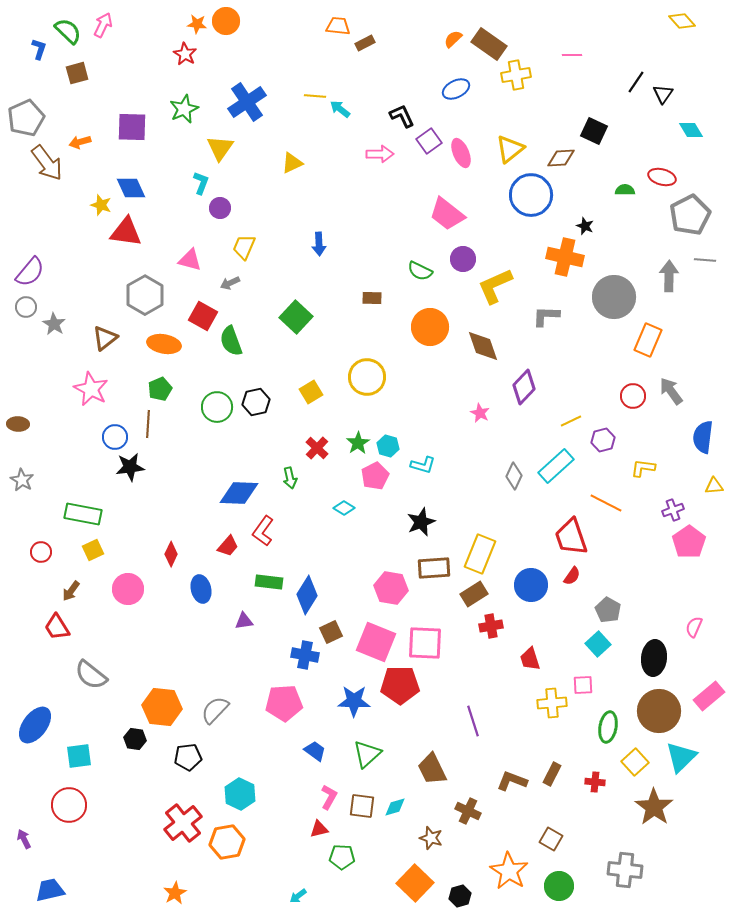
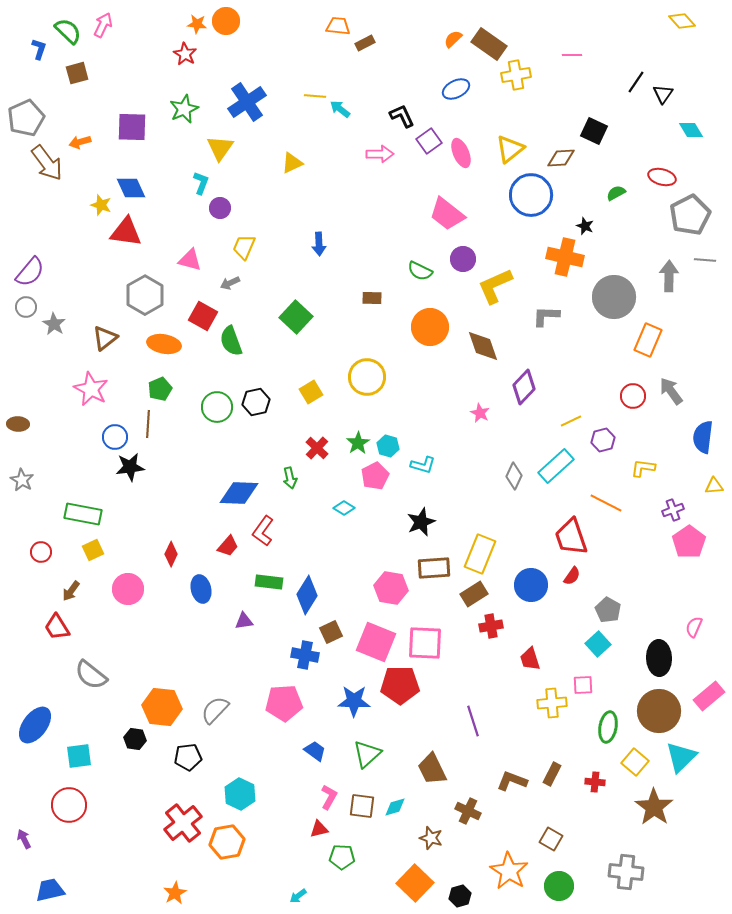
green semicircle at (625, 190): moved 9 px left, 3 px down; rotated 30 degrees counterclockwise
black ellipse at (654, 658): moved 5 px right; rotated 8 degrees counterclockwise
yellow square at (635, 762): rotated 8 degrees counterclockwise
gray cross at (625, 870): moved 1 px right, 2 px down
